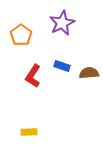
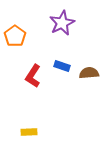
orange pentagon: moved 6 px left, 1 px down
